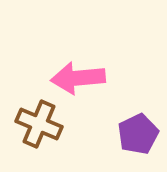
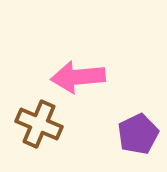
pink arrow: moved 1 px up
